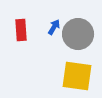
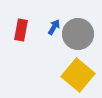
red rectangle: rotated 15 degrees clockwise
yellow square: moved 1 px right, 1 px up; rotated 32 degrees clockwise
